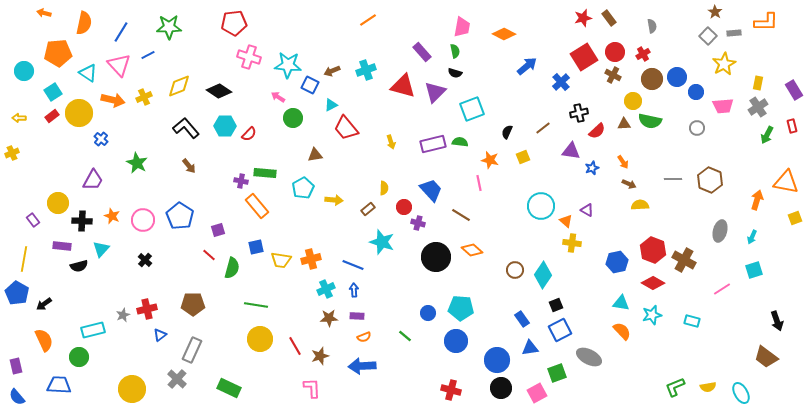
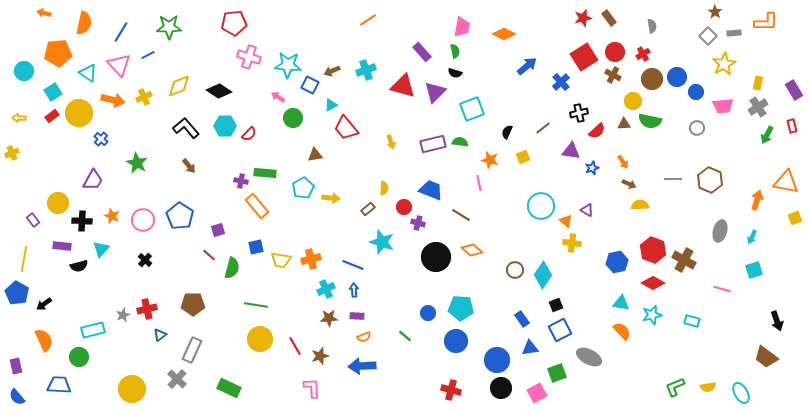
blue trapezoid at (431, 190): rotated 25 degrees counterclockwise
yellow arrow at (334, 200): moved 3 px left, 2 px up
pink line at (722, 289): rotated 48 degrees clockwise
